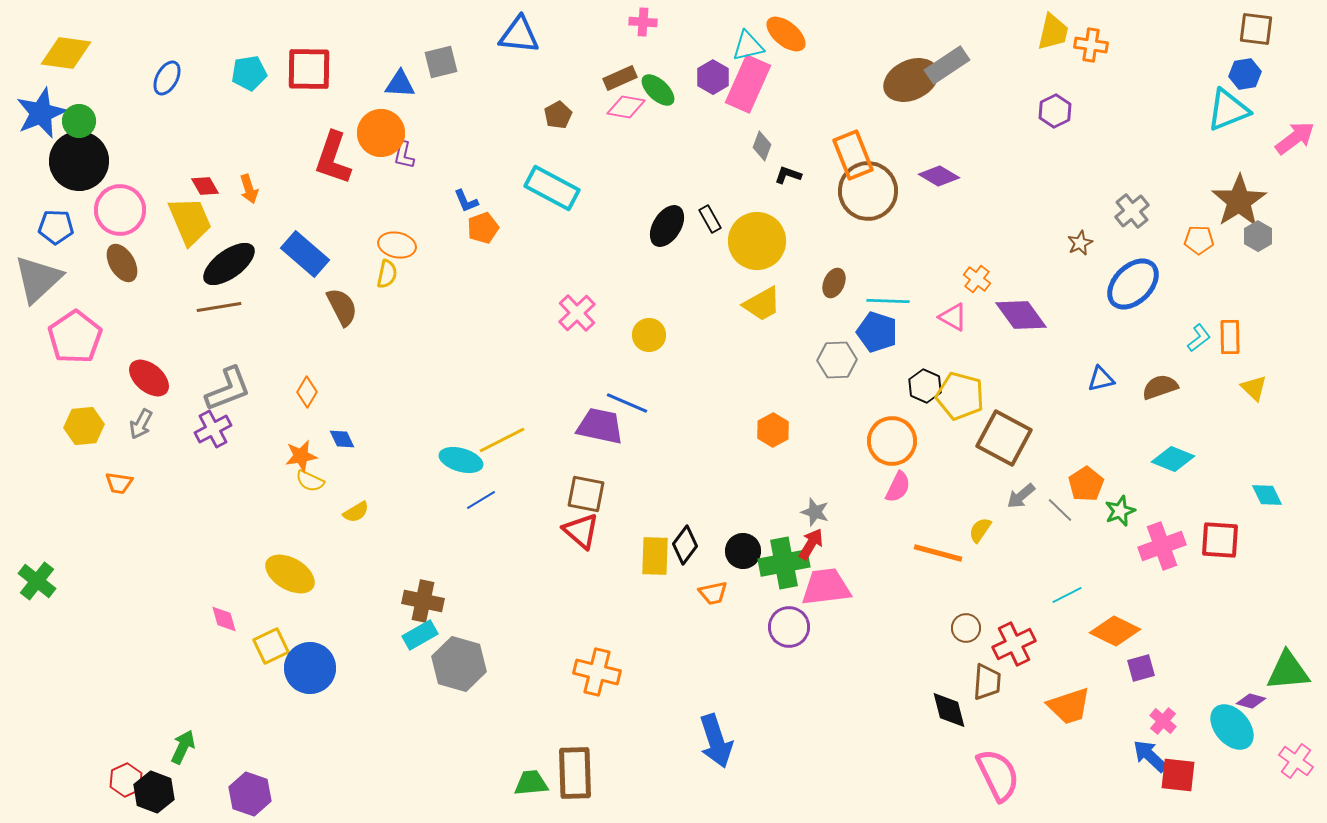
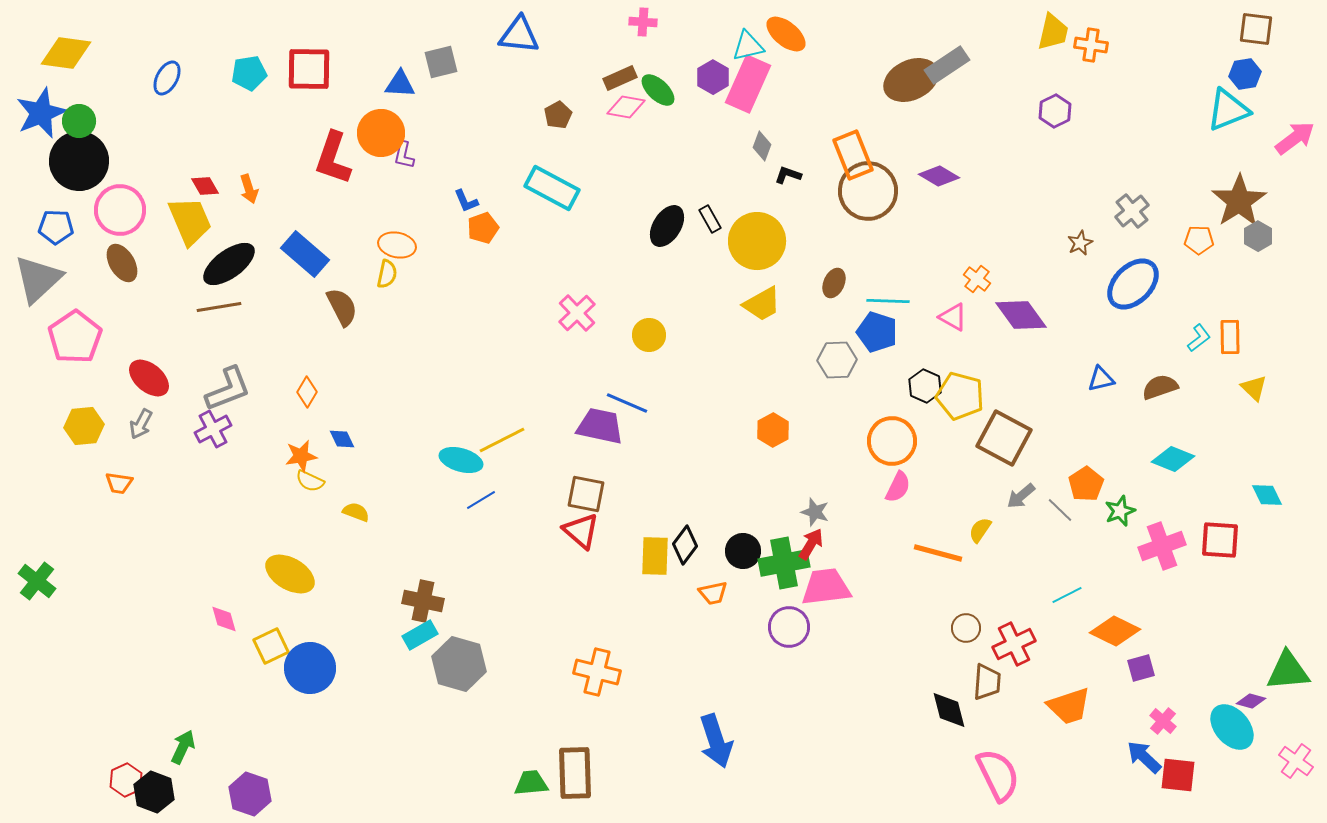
yellow semicircle at (356, 512): rotated 128 degrees counterclockwise
blue arrow at (1150, 756): moved 6 px left, 1 px down
